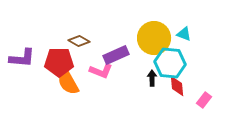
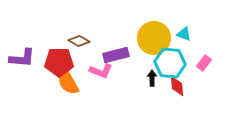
purple rectangle: rotated 10 degrees clockwise
pink rectangle: moved 37 px up
